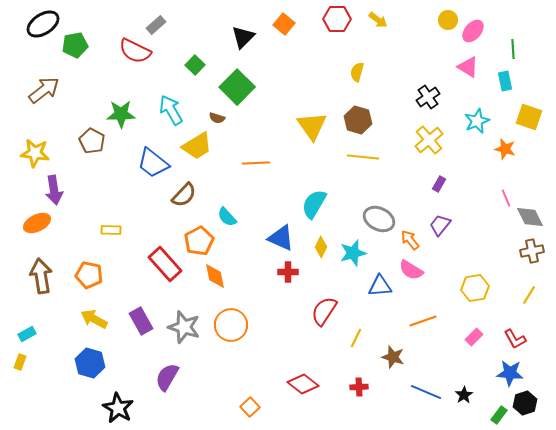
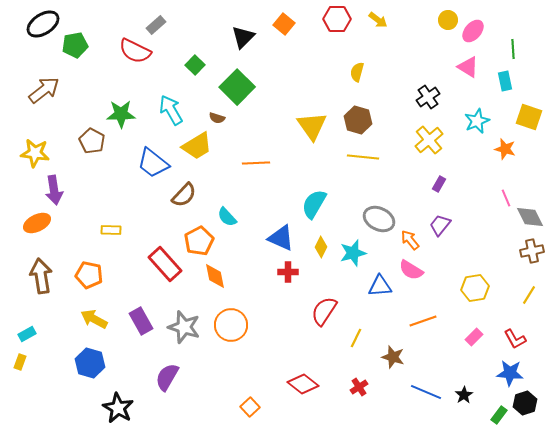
red cross at (359, 387): rotated 30 degrees counterclockwise
